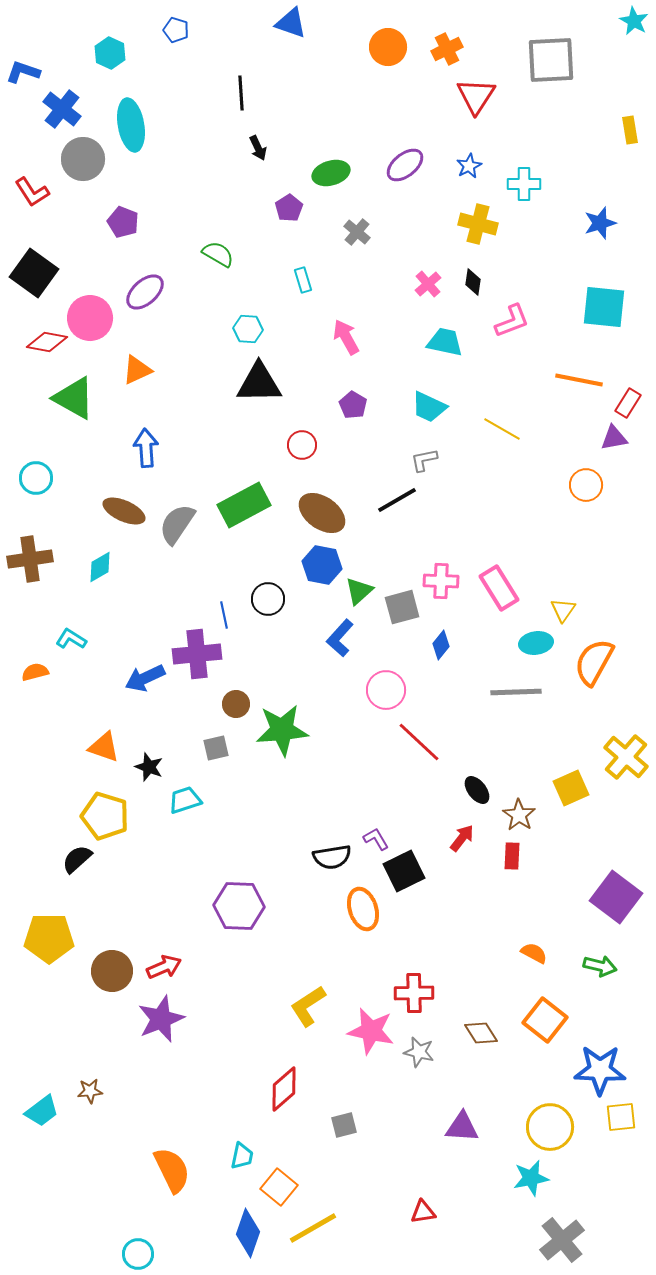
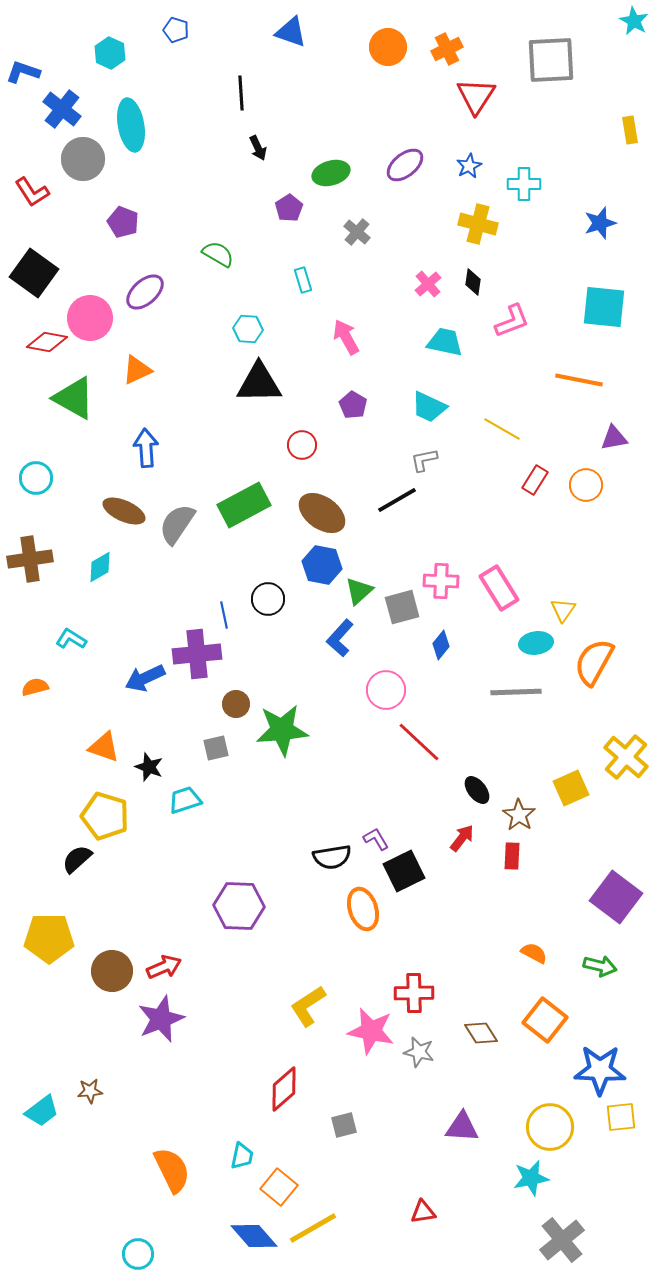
blue triangle at (291, 23): moved 9 px down
red rectangle at (628, 403): moved 93 px left, 77 px down
orange semicircle at (35, 672): moved 15 px down
blue diamond at (248, 1233): moved 6 px right, 3 px down; rotated 60 degrees counterclockwise
